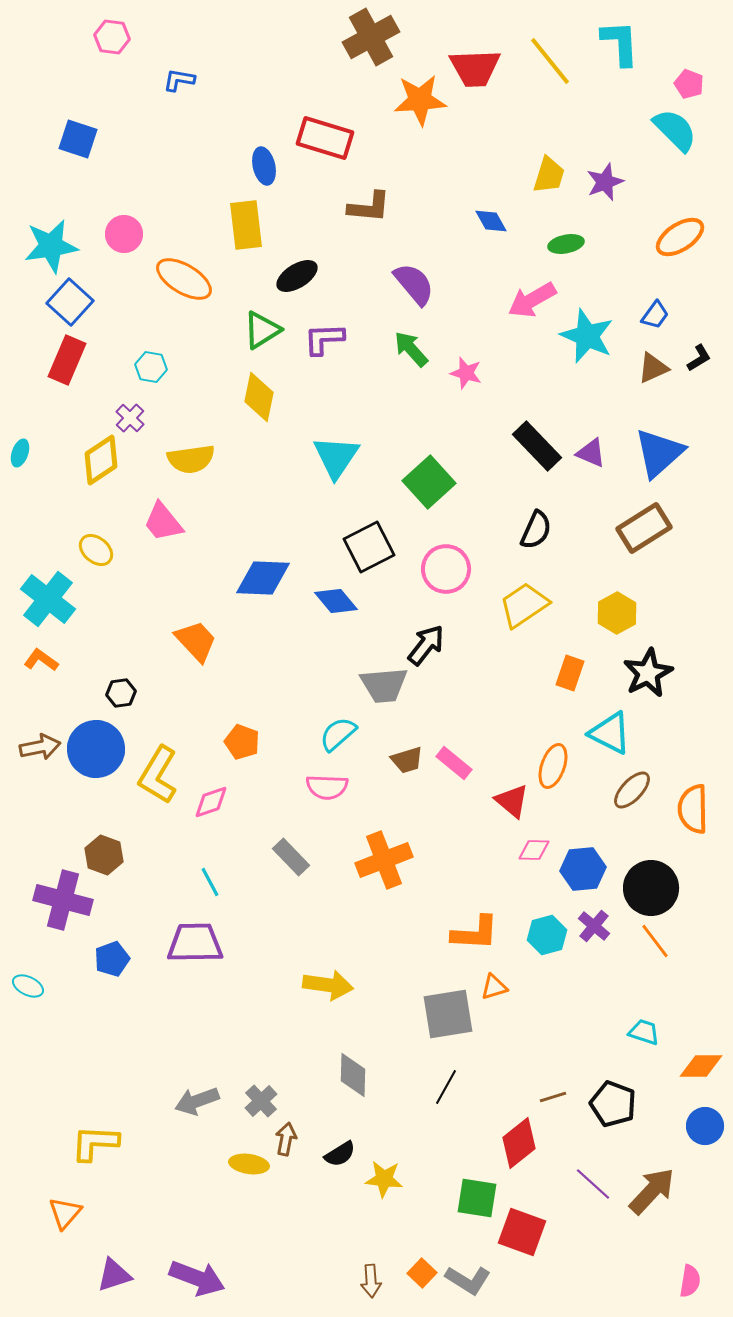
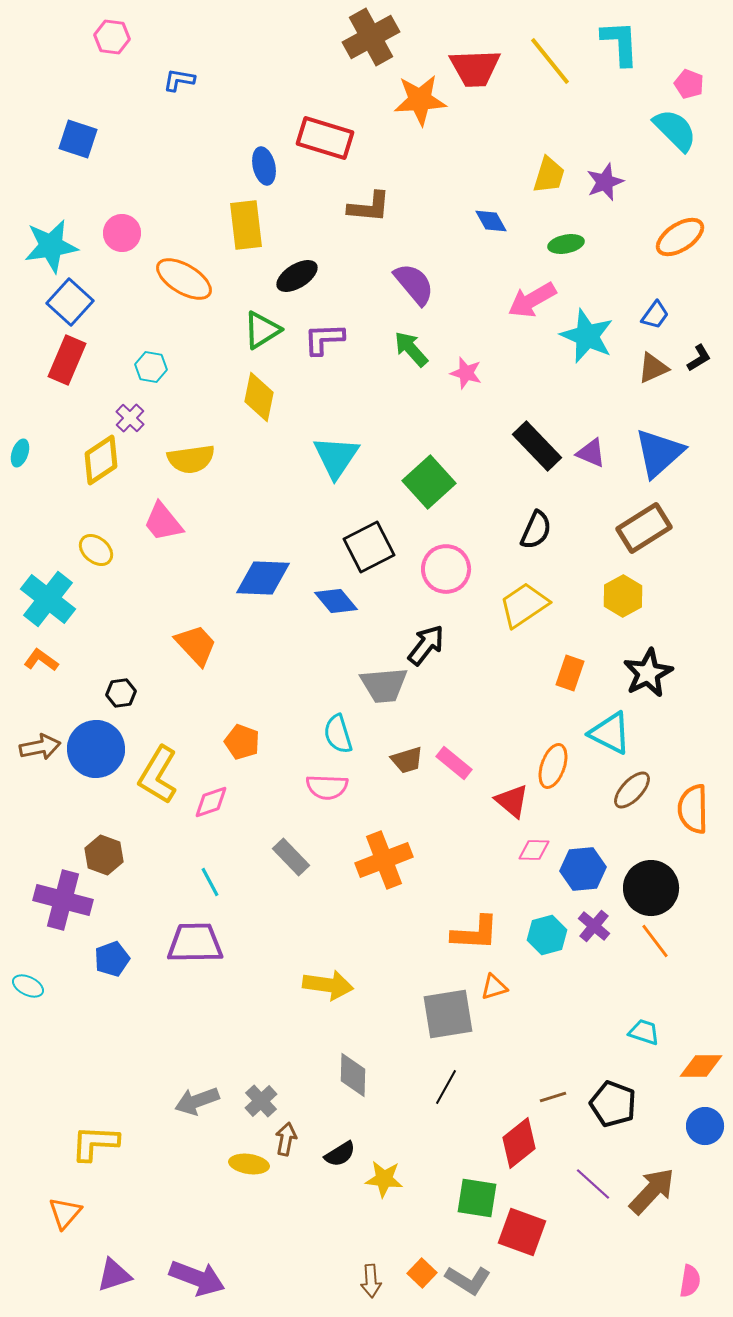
pink circle at (124, 234): moved 2 px left, 1 px up
yellow hexagon at (617, 613): moved 6 px right, 17 px up
orange trapezoid at (196, 641): moved 4 px down
cyan semicircle at (338, 734): rotated 66 degrees counterclockwise
